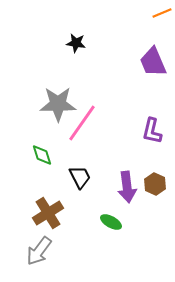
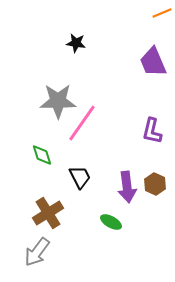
gray star: moved 3 px up
gray arrow: moved 2 px left, 1 px down
